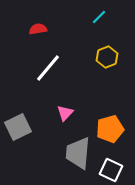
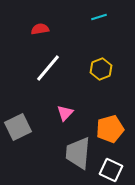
cyan line: rotated 28 degrees clockwise
red semicircle: moved 2 px right
yellow hexagon: moved 6 px left, 12 px down
